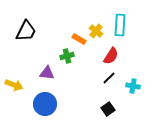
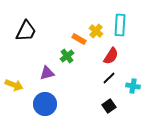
green cross: rotated 24 degrees counterclockwise
purple triangle: rotated 21 degrees counterclockwise
black square: moved 1 px right, 3 px up
